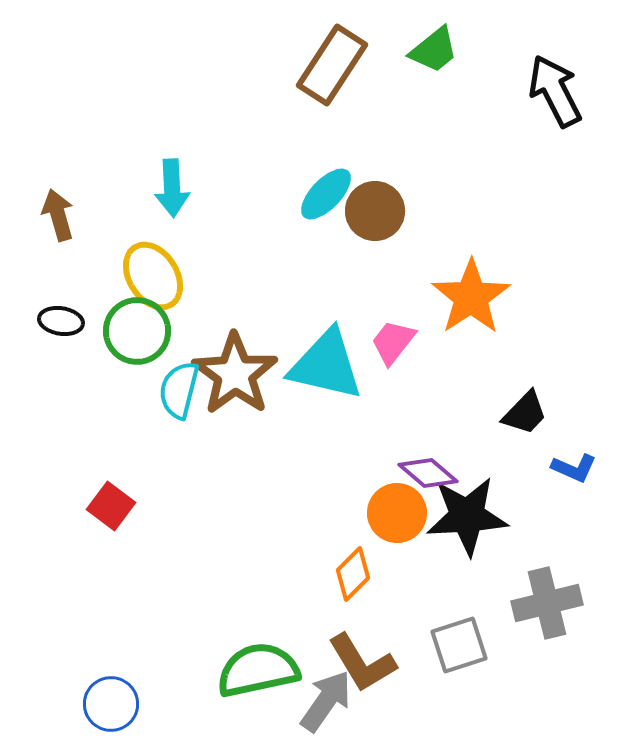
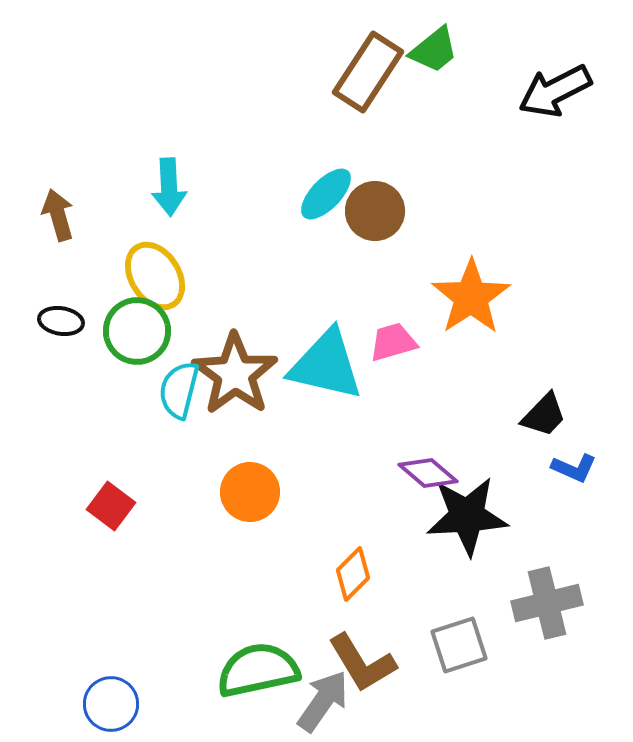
brown rectangle: moved 36 px right, 7 px down
black arrow: rotated 90 degrees counterclockwise
cyan arrow: moved 3 px left, 1 px up
yellow ellipse: moved 2 px right
pink trapezoid: rotated 36 degrees clockwise
black trapezoid: moved 19 px right, 2 px down
orange circle: moved 147 px left, 21 px up
gray arrow: moved 3 px left
